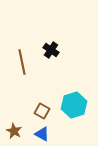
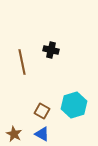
black cross: rotated 21 degrees counterclockwise
brown star: moved 3 px down
